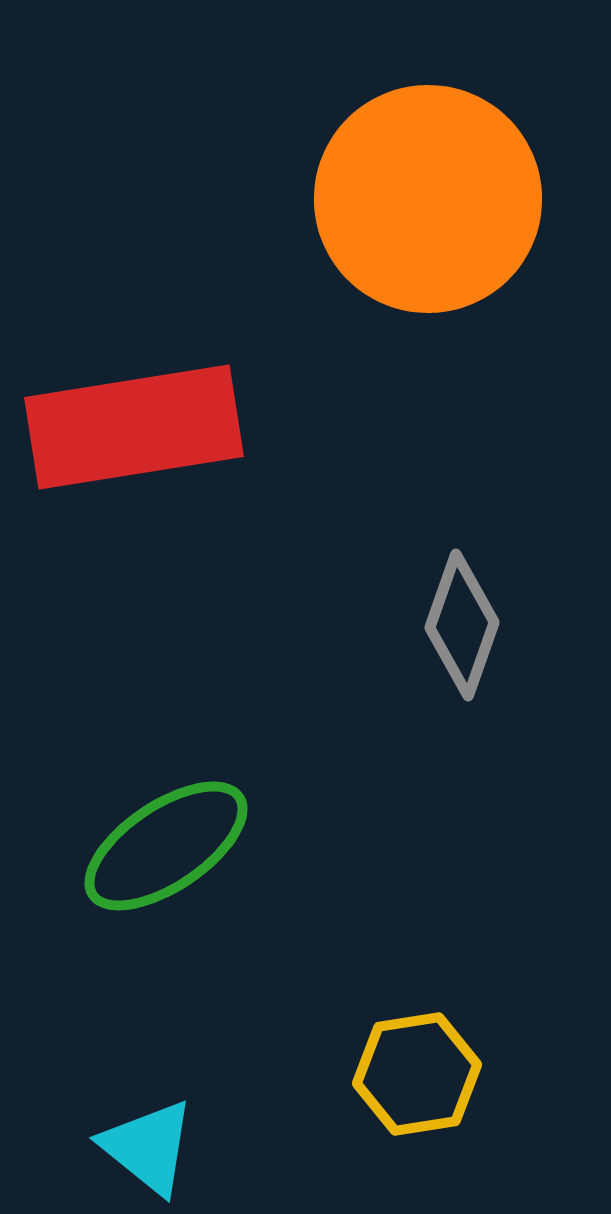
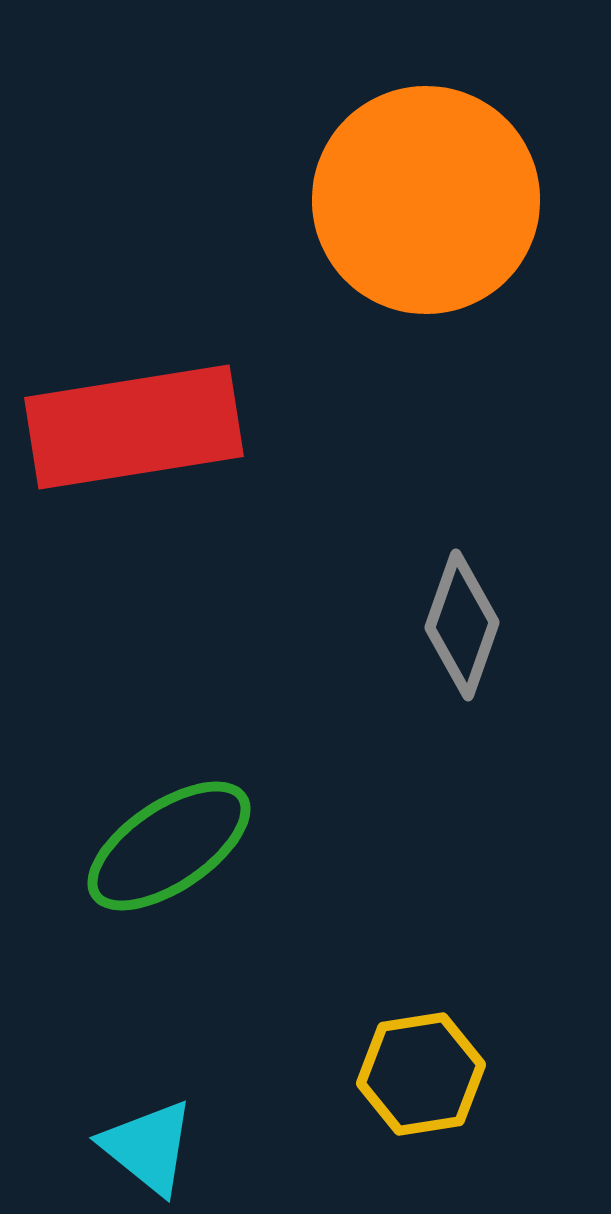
orange circle: moved 2 px left, 1 px down
green ellipse: moved 3 px right
yellow hexagon: moved 4 px right
